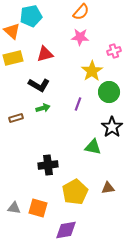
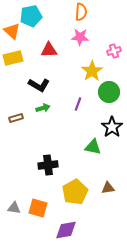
orange semicircle: rotated 36 degrees counterclockwise
red triangle: moved 4 px right, 4 px up; rotated 12 degrees clockwise
